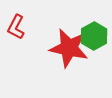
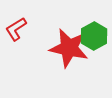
red L-shape: moved 2 px down; rotated 30 degrees clockwise
